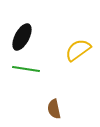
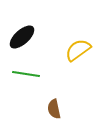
black ellipse: rotated 20 degrees clockwise
green line: moved 5 px down
